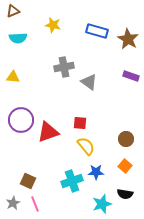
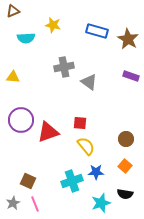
cyan semicircle: moved 8 px right
cyan star: moved 1 px left, 1 px up
